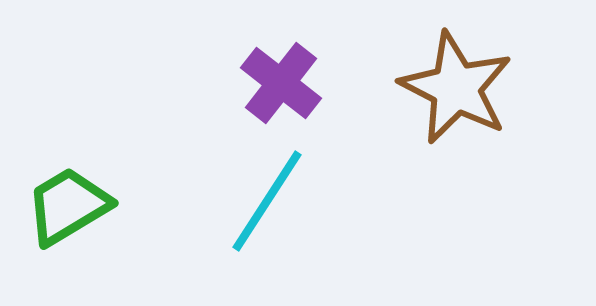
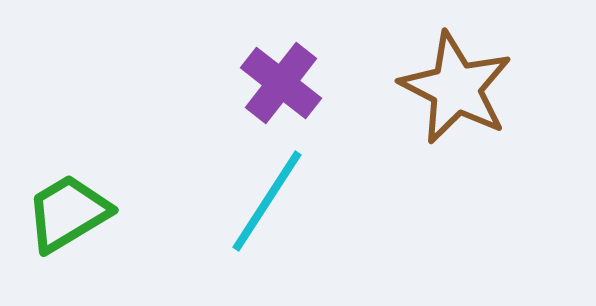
green trapezoid: moved 7 px down
